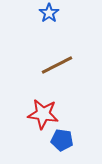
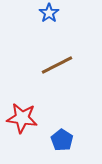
red star: moved 21 px left, 4 px down
blue pentagon: rotated 25 degrees clockwise
